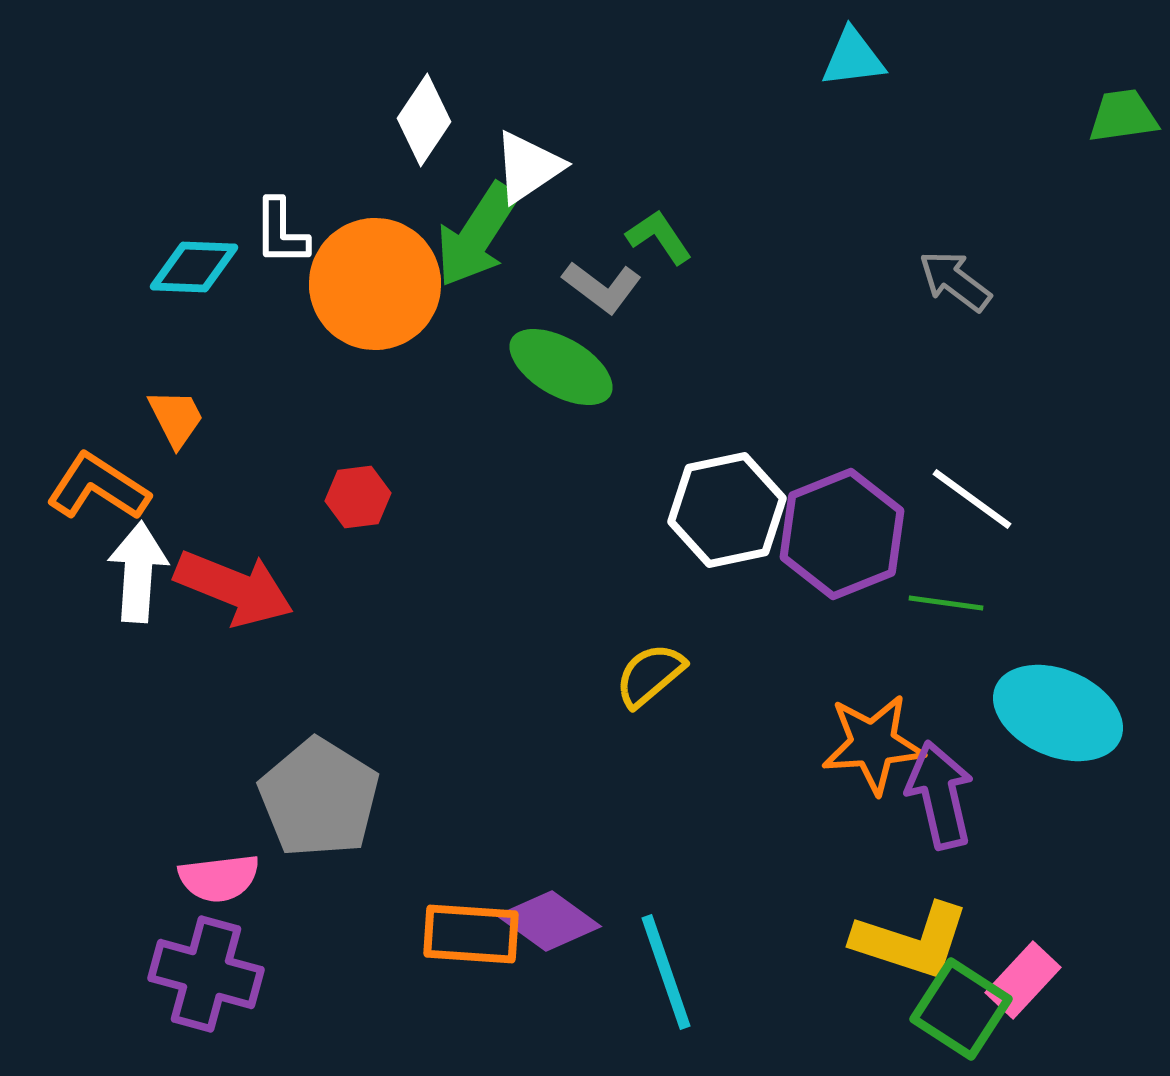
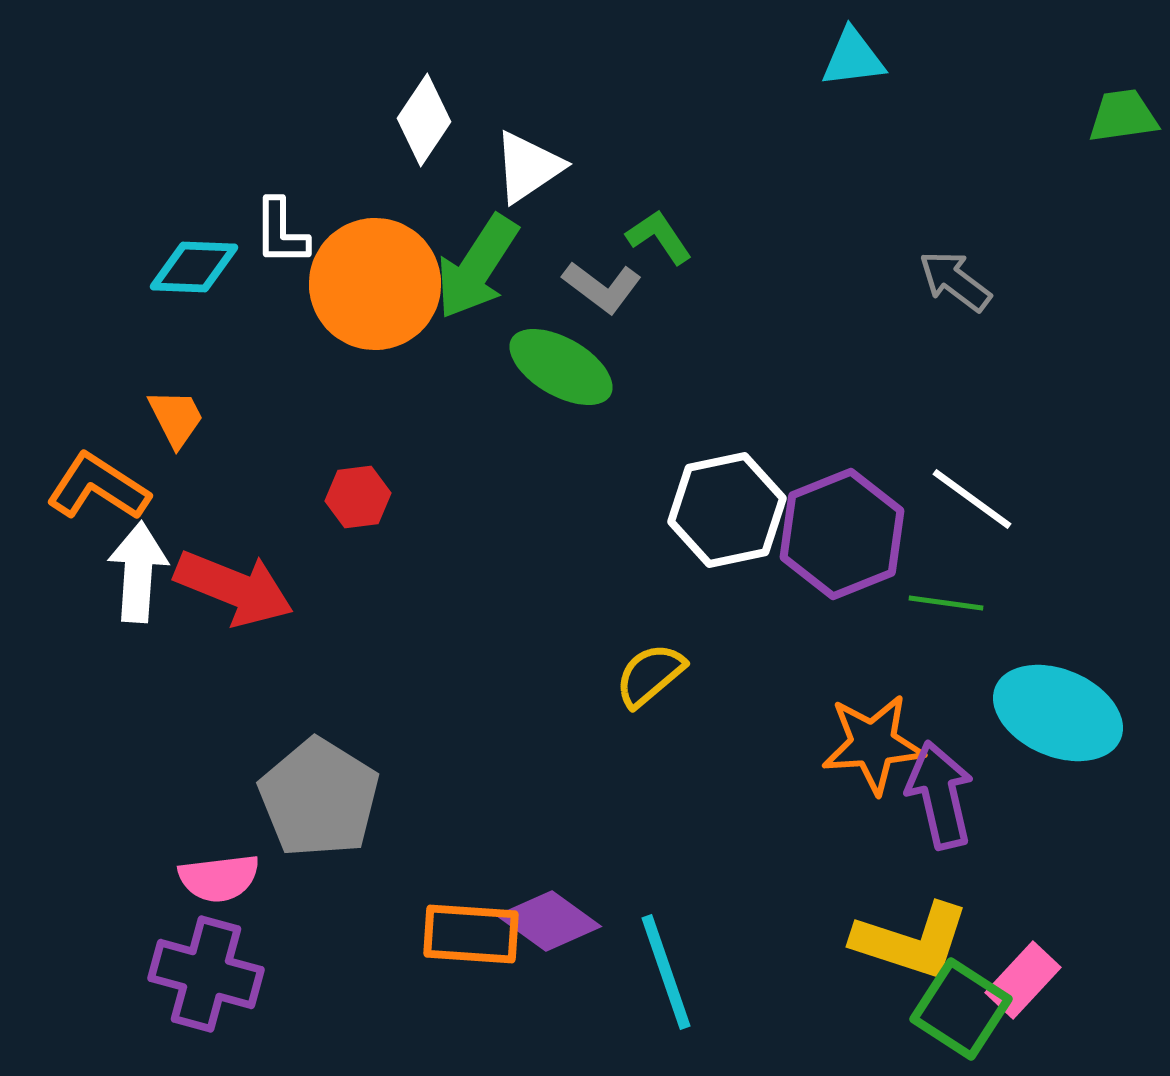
green arrow: moved 32 px down
